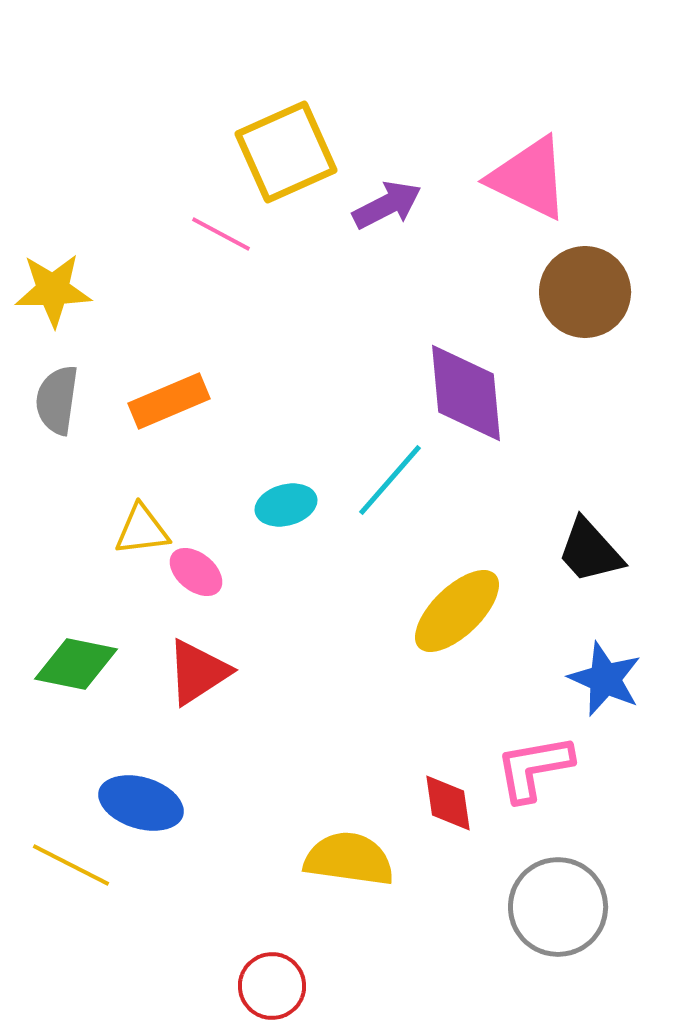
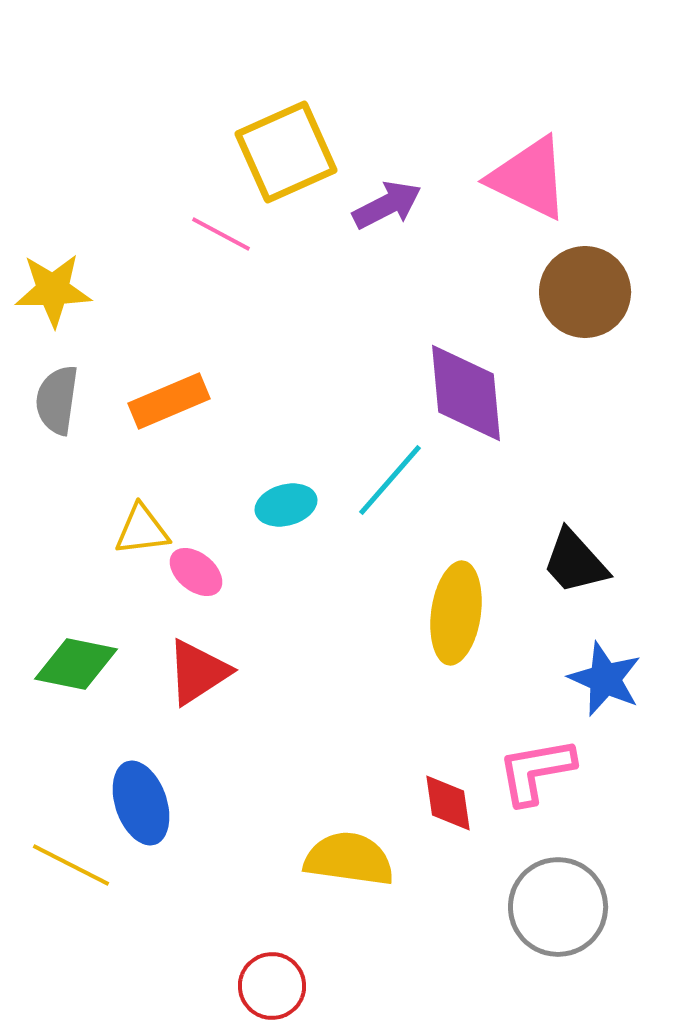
black trapezoid: moved 15 px left, 11 px down
yellow ellipse: moved 1 px left, 2 px down; rotated 38 degrees counterclockwise
pink L-shape: moved 2 px right, 3 px down
blue ellipse: rotated 54 degrees clockwise
